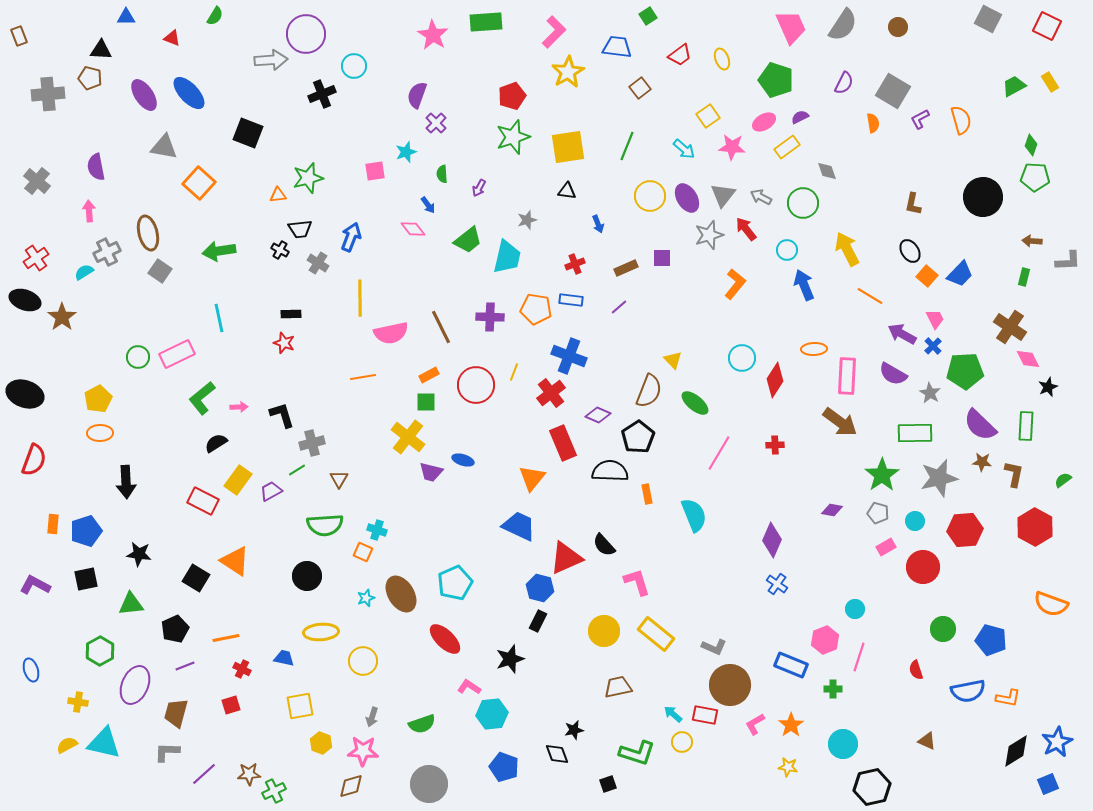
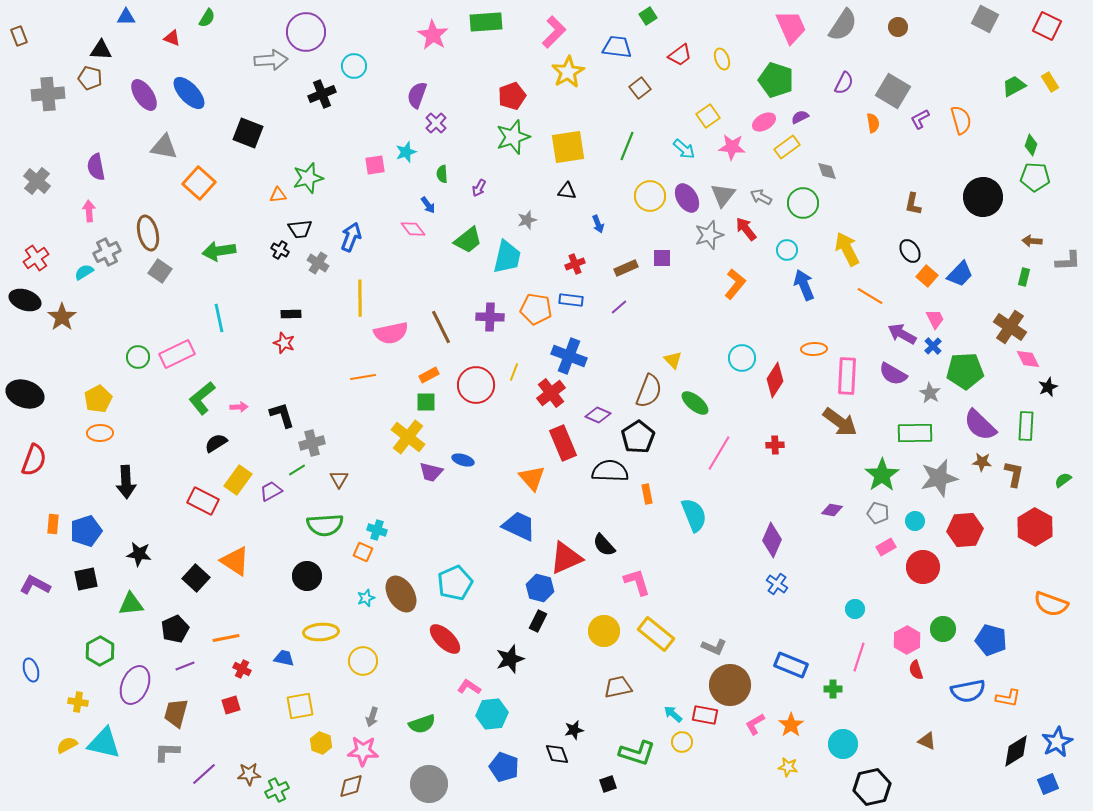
green semicircle at (215, 16): moved 8 px left, 2 px down
gray square at (988, 19): moved 3 px left
purple circle at (306, 34): moved 2 px up
pink square at (375, 171): moved 6 px up
orange triangle at (532, 478): rotated 20 degrees counterclockwise
black square at (196, 578): rotated 12 degrees clockwise
pink hexagon at (825, 640): moved 82 px right; rotated 8 degrees counterclockwise
green cross at (274, 791): moved 3 px right, 1 px up
